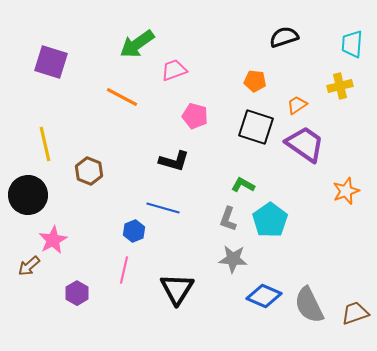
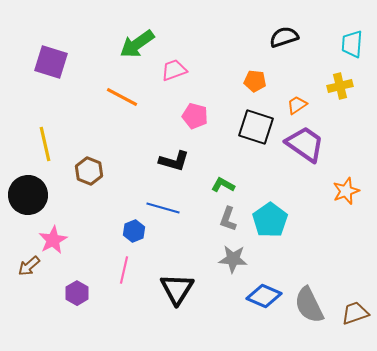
green L-shape: moved 20 px left
